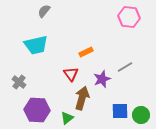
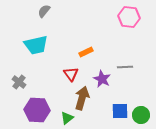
gray line: rotated 28 degrees clockwise
purple star: rotated 24 degrees counterclockwise
